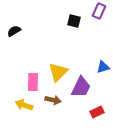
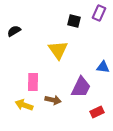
purple rectangle: moved 2 px down
blue triangle: rotated 24 degrees clockwise
yellow triangle: moved 22 px up; rotated 20 degrees counterclockwise
